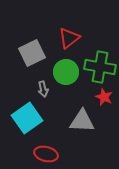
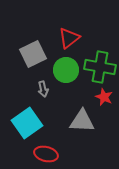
gray square: moved 1 px right, 1 px down
green circle: moved 2 px up
cyan square: moved 5 px down
